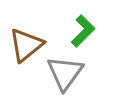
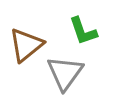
green L-shape: rotated 116 degrees clockwise
